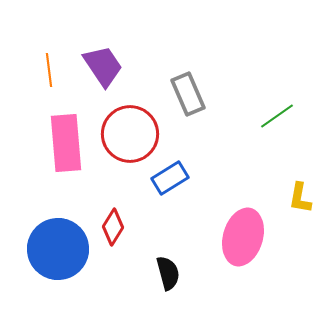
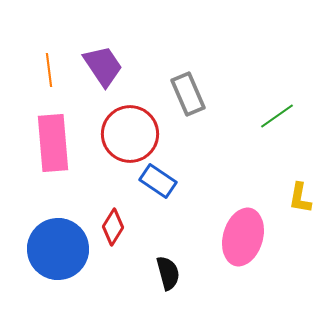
pink rectangle: moved 13 px left
blue rectangle: moved 12 px left, 3 px down; rotated 66 degrees clockwise
